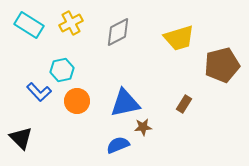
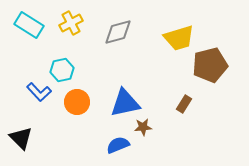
gray diamond: rotated 12 degrees clockwise
brown pentagon: moved 12 px left
orange circle: moved 1 px down
